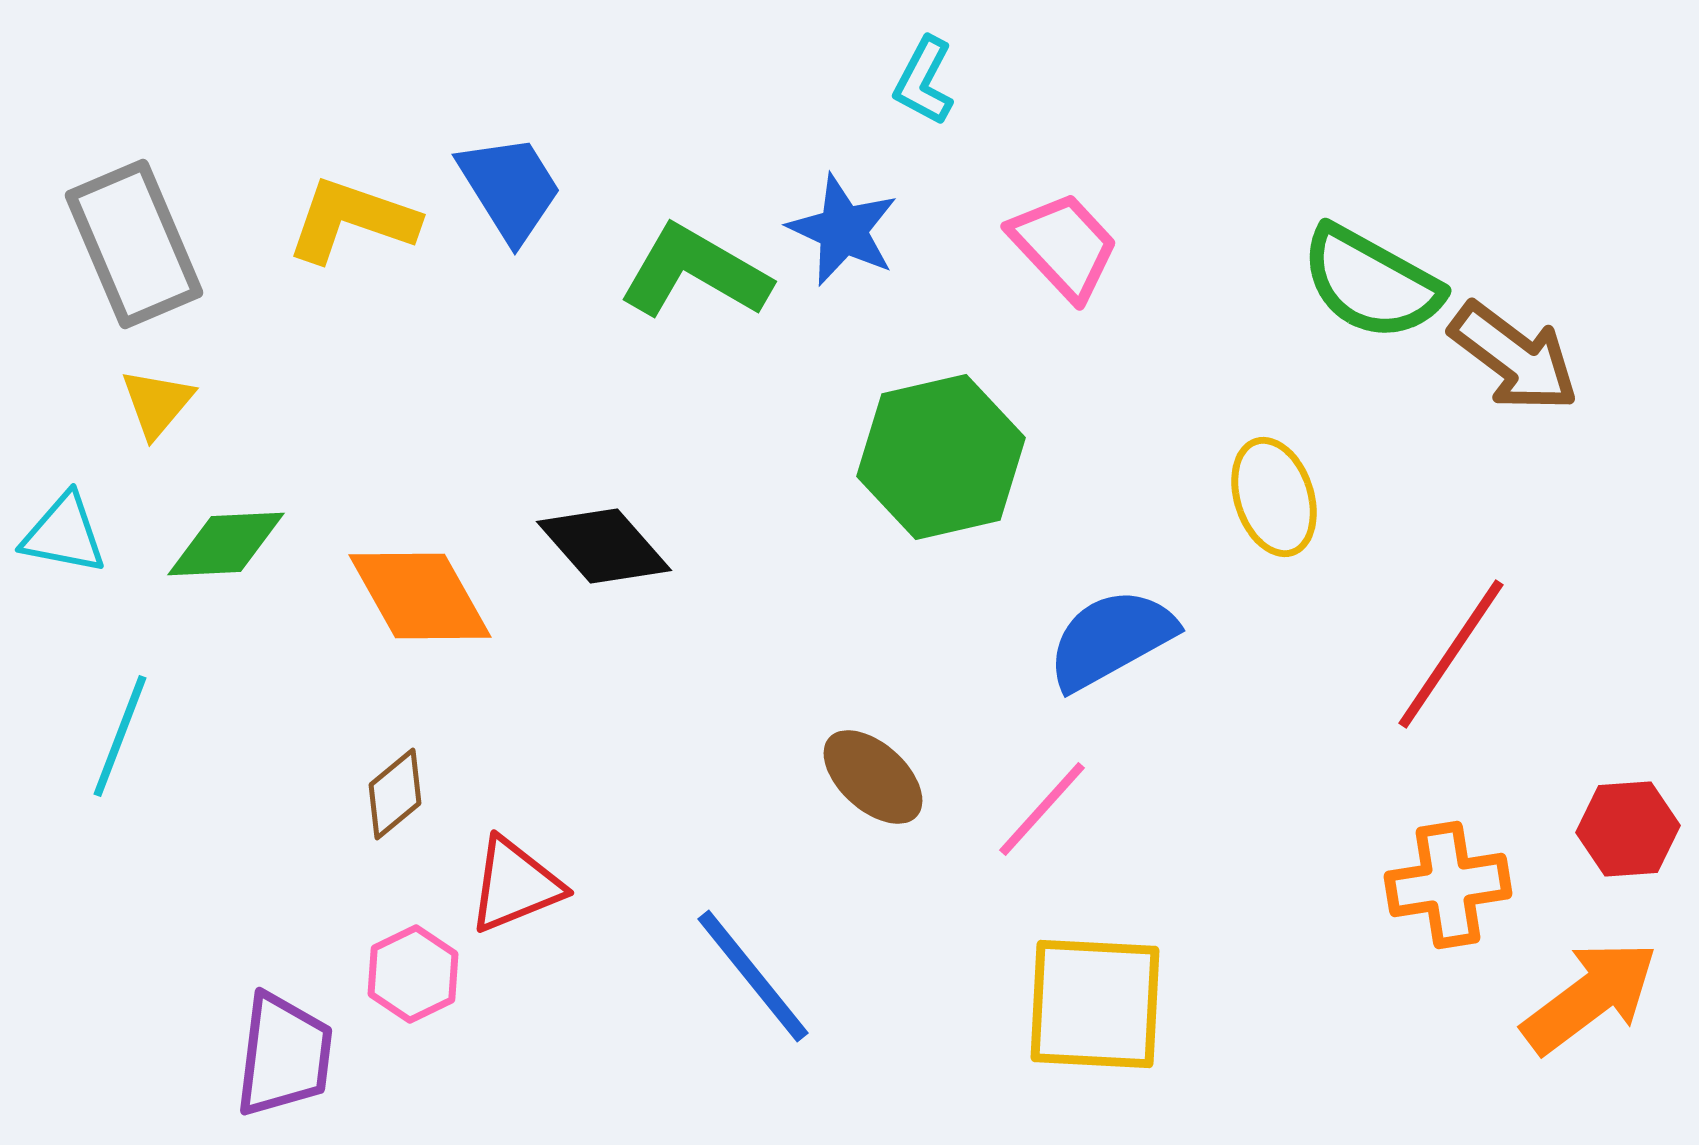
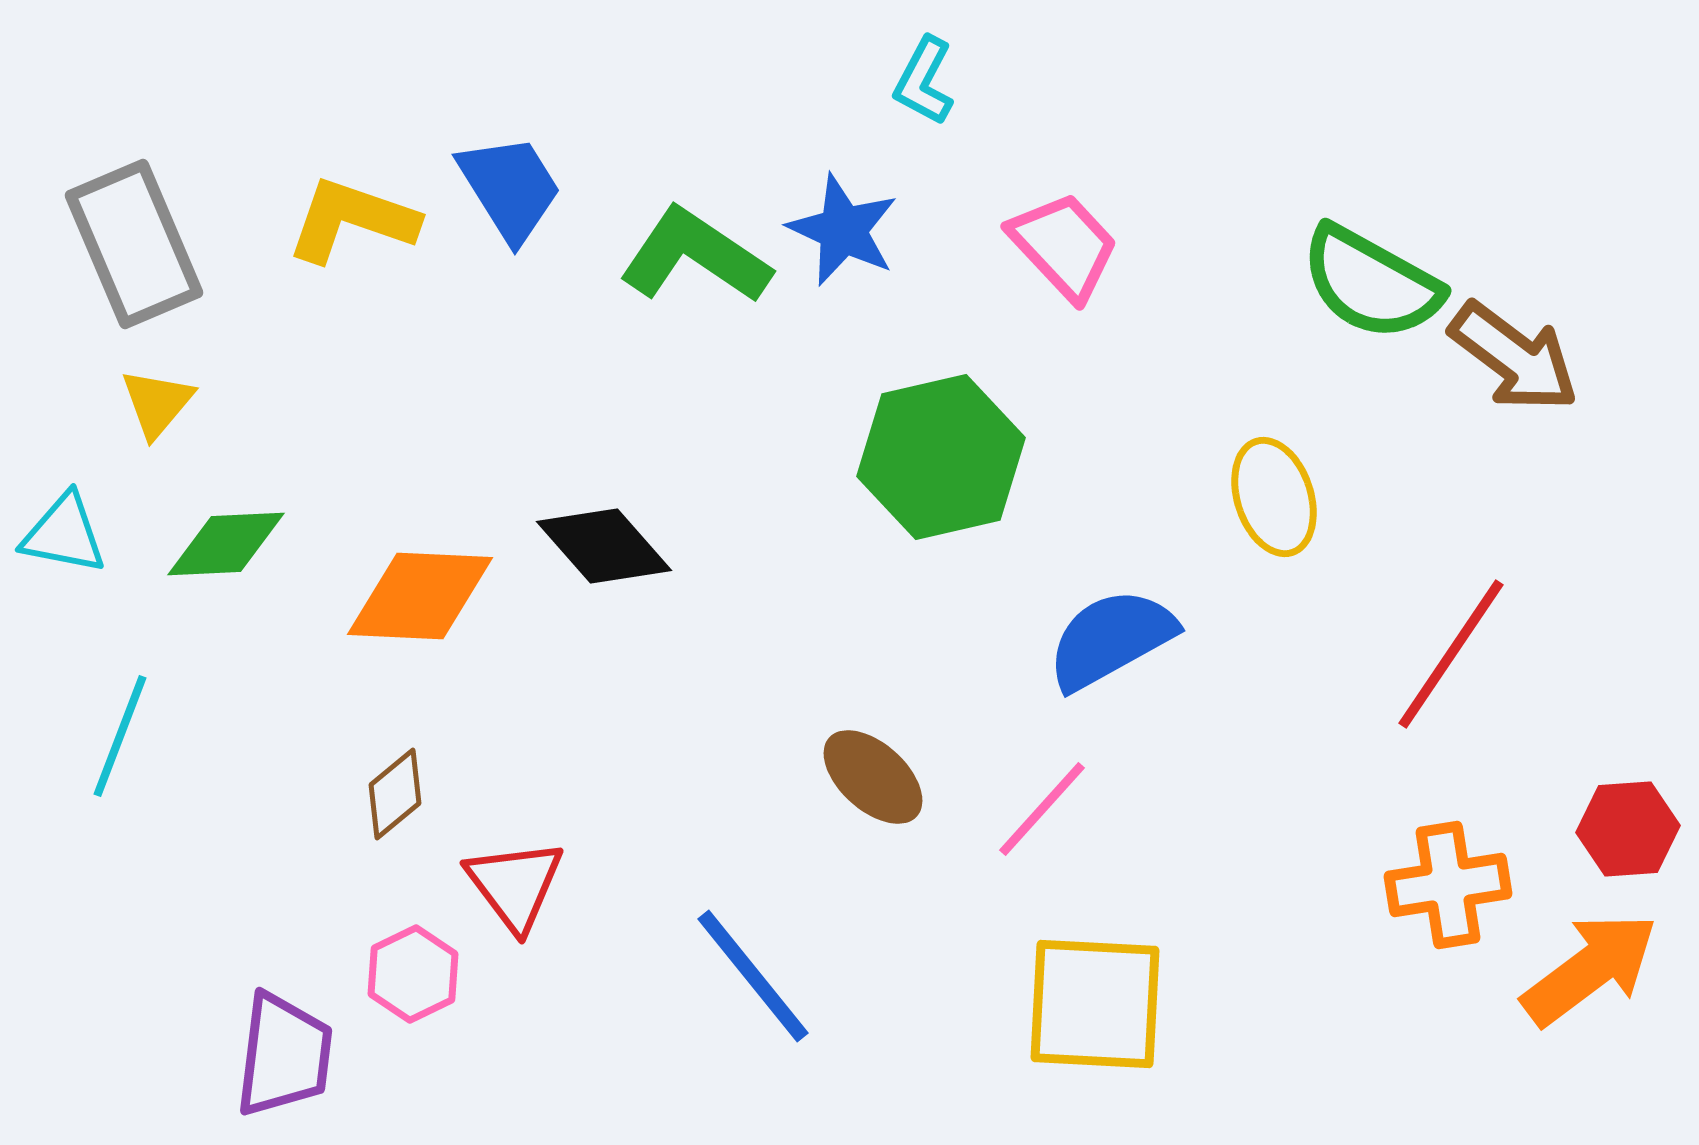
green L-shape: moved 16 px up; rotated 4 degrees clockwise
orange diamond: rotated 58 degrees counterclockwise
red triangle: rotated 45 degrees counterclockwise
orange arrow: moved 28 px up
